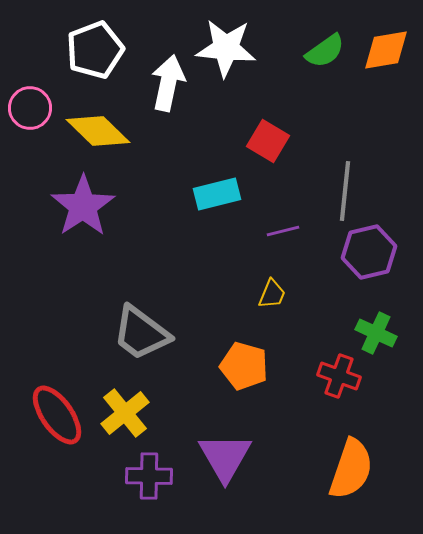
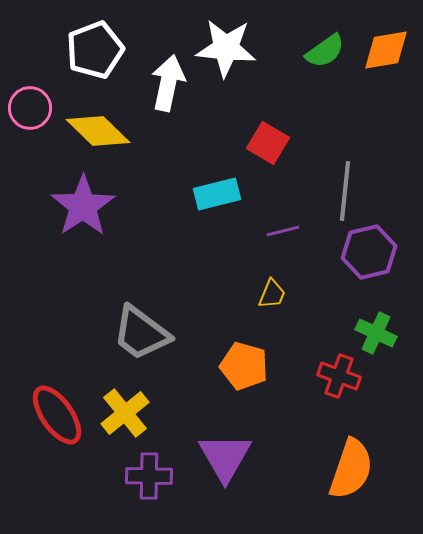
red square: moved 2 px down
